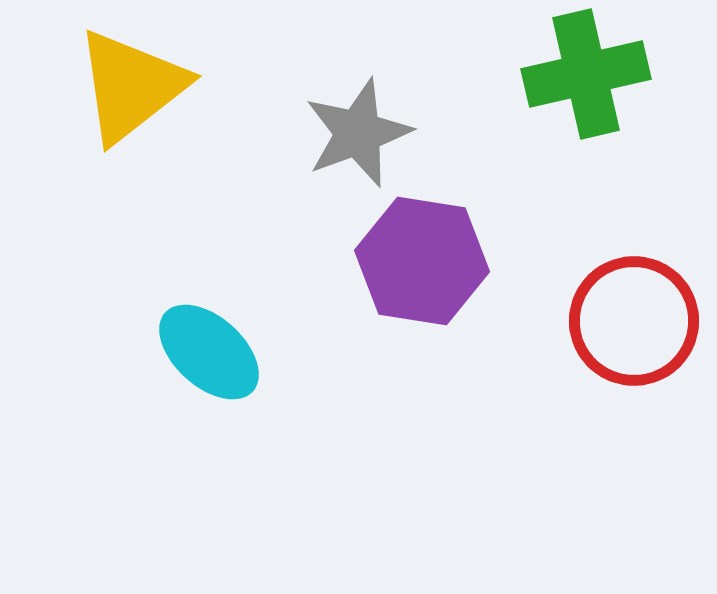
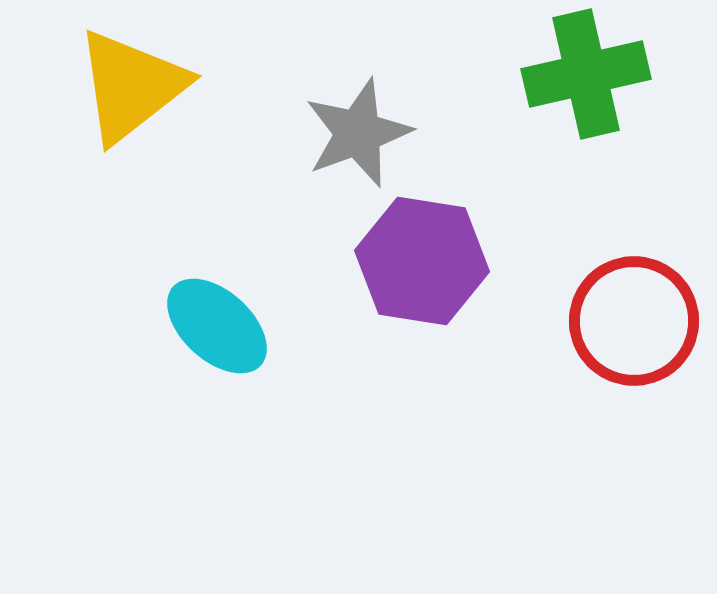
cyan ellipse: moved 8 px right, 26 px up
